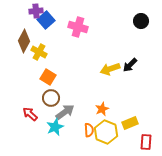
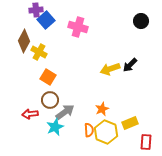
purple cross: moved 1 px up
brown circle: moved 1 px left, 2 px down
red arrow: rotated 49 degrees counterclockwise
